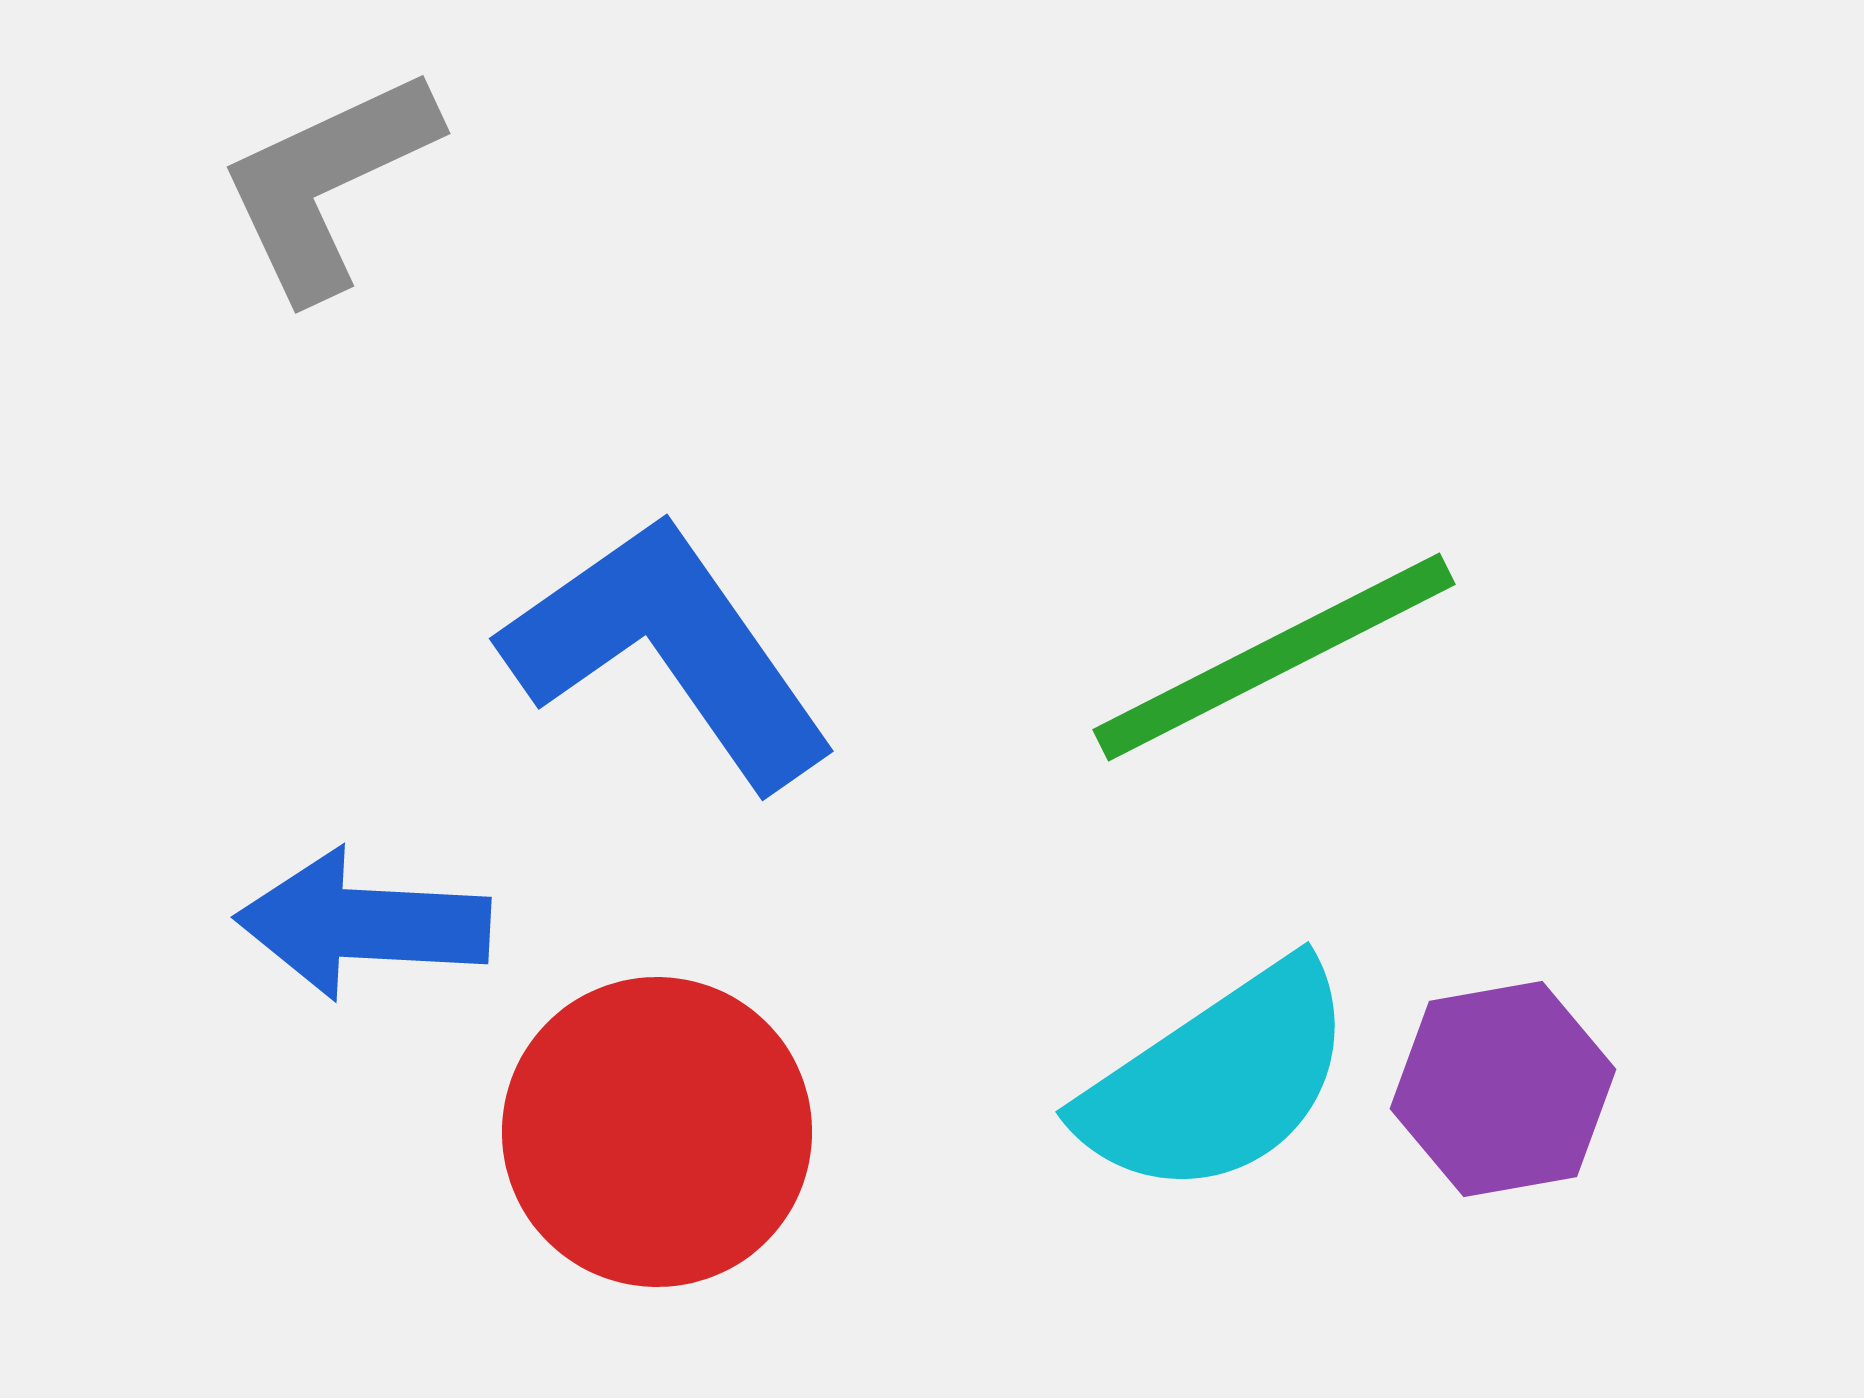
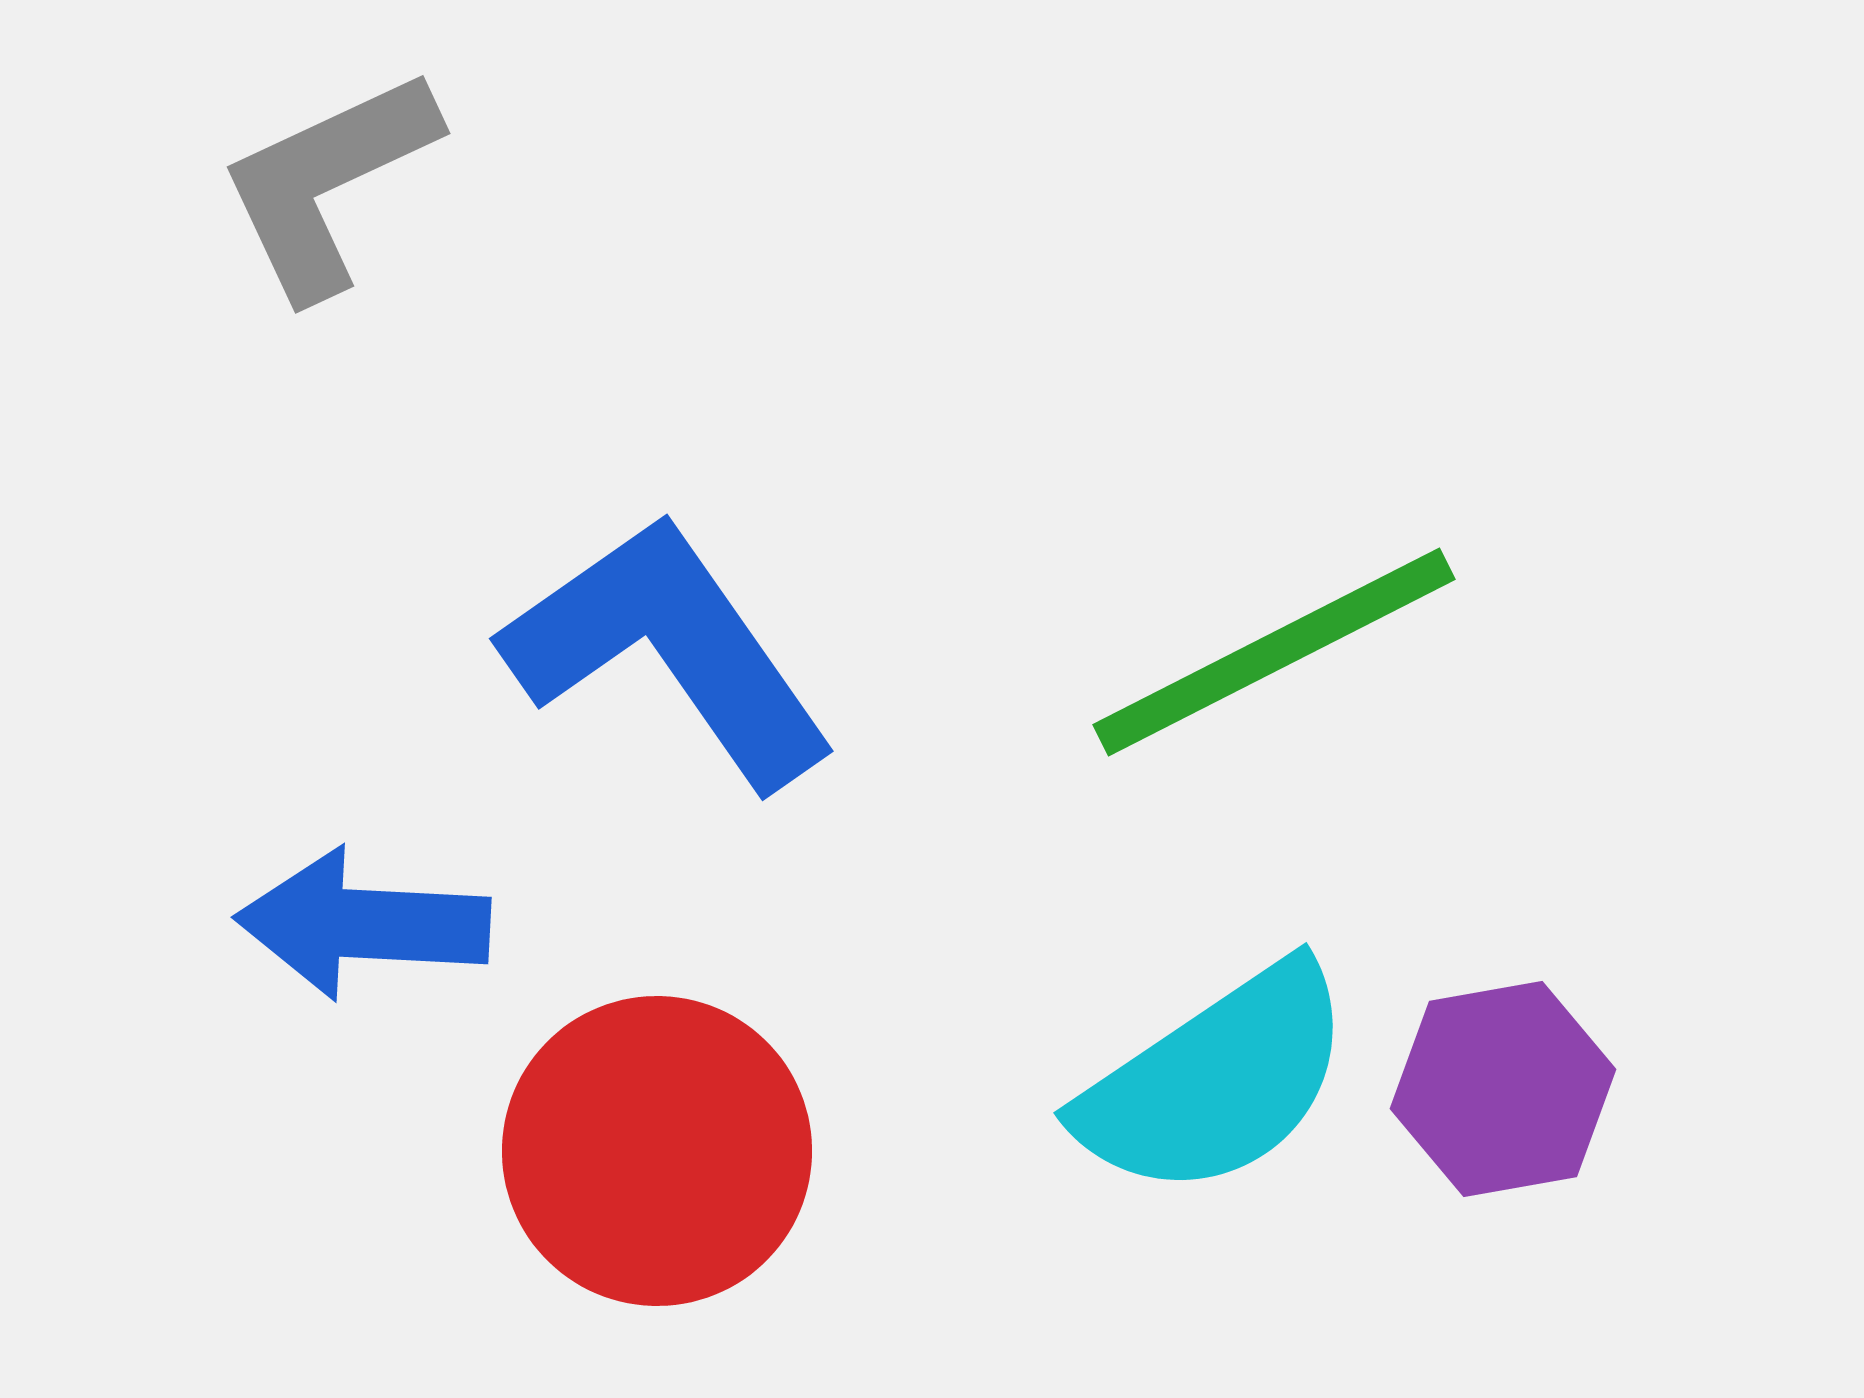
green line: moved 5 px up
cyan semicircle: moved 2 px left, 1 px down
red circle: moved 19 px down
